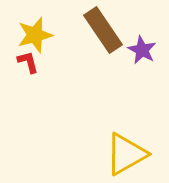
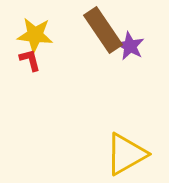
yellow star: rotated 21 degrees clockwise
purple star: moved 12 px left, 4 px up
red L-shape: moved 2 px right, 2 px up
